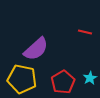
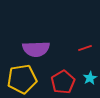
red line: moved 16 px down; rotated 32 degrees counterclockwise
purple semicircle: rotated 40 degrees clockwise
yellow pentagon: rotated 20 degrees counterclockwise
